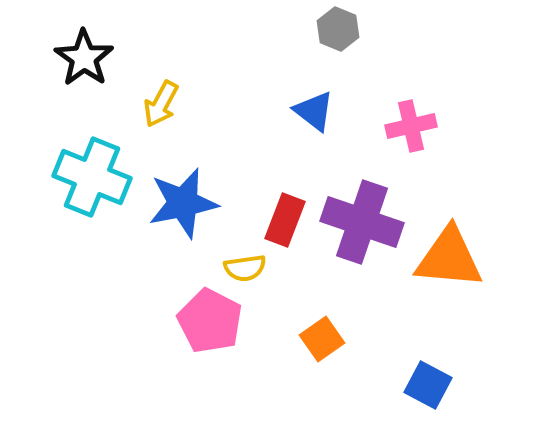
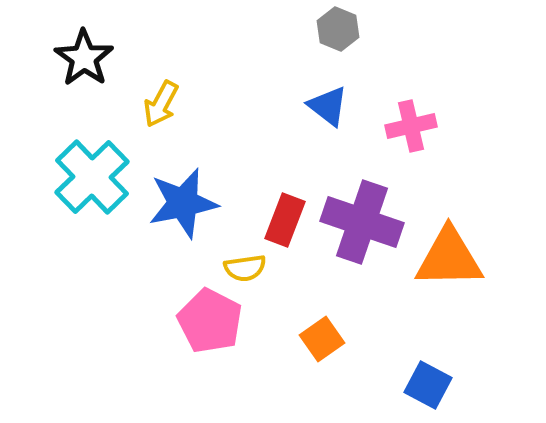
blue triangle: moved 14 px right, 5 px up
cyan cross: rotated 24 degrees clockwise
orange triangle: rotated 6 degrees counterclockwise
